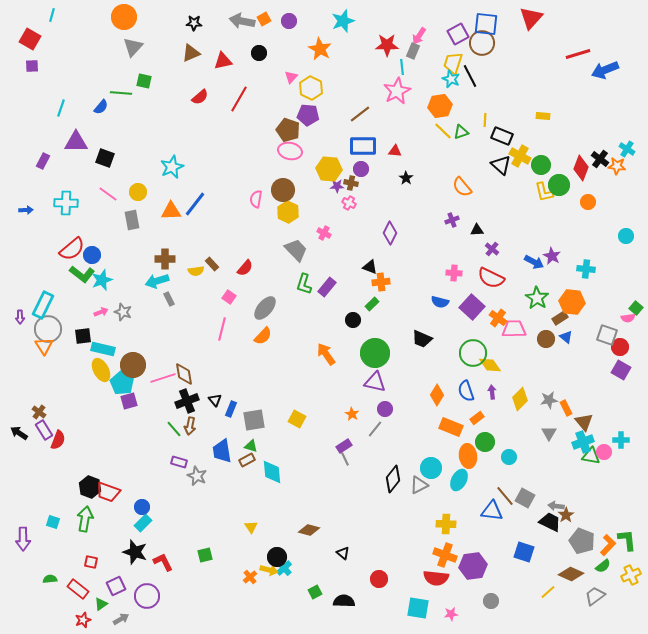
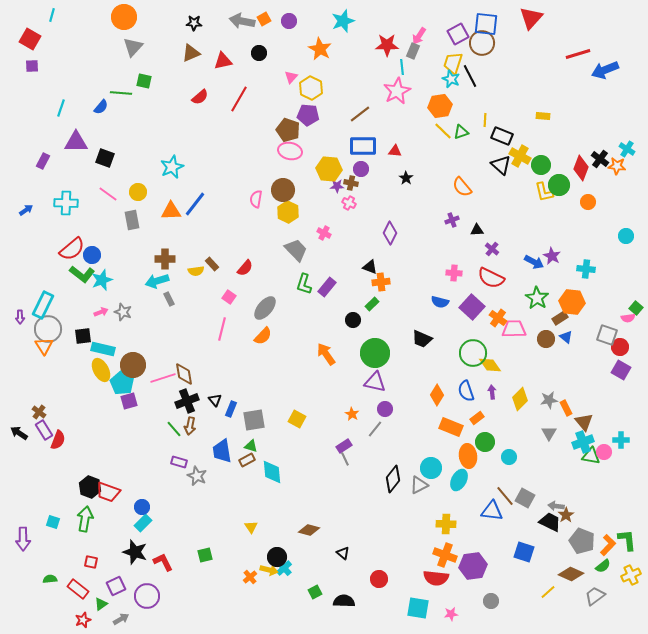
blue arrow at (26, 210): rotated 32 degrees counterclockwise
